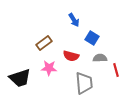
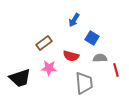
blue arrow: rotated 64 degrees clockwise
